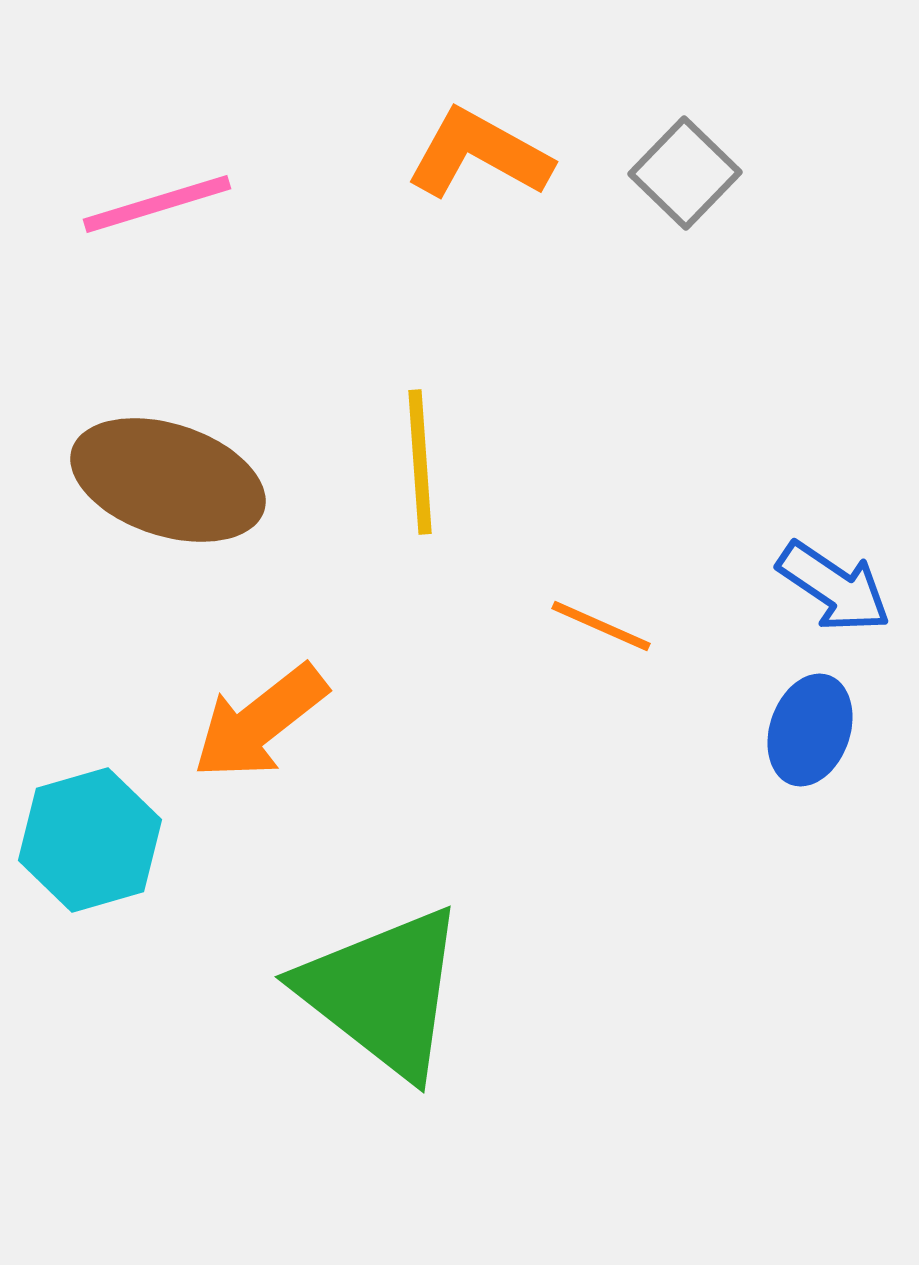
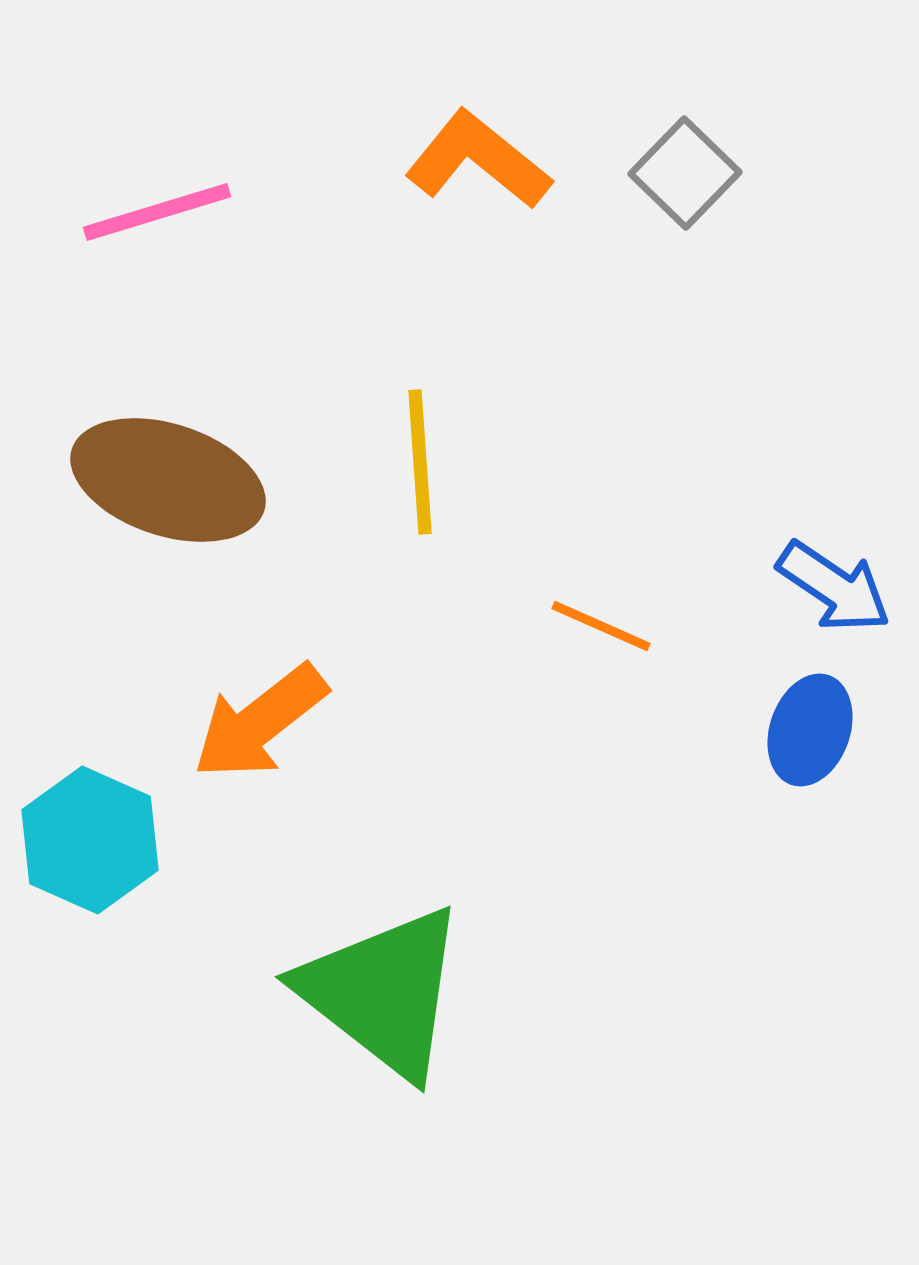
orange L-shape: moved 1 px left, 6 px down; rotated 10 degrees clockwise
pink line: moved 8 px down
cyan hexagon: rotated 20 degrees counterclockwise
